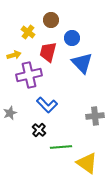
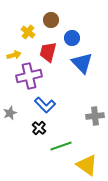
purple cross: moved 1 px down
blue L-shape: moved 2 px left
black cross: moved 2 px up
green line: moved 1 px up; rotated 15 degrees counterclockwise
yellow triangle: moved 2 px down
